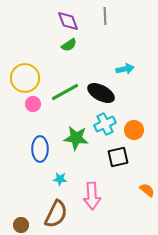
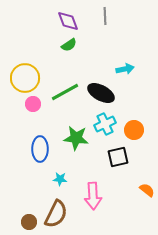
pink arrow: moved 1 px right
brown circle: moved 8 px right, 3 px up
